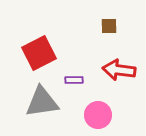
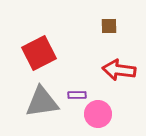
purple rectangle: moved 3 px right, 15 px down
pink circle: moved 1 px up
